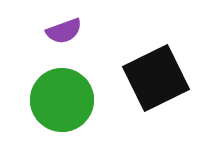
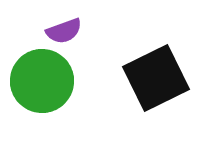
green circle: moved 20 px left, 19 px up
